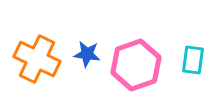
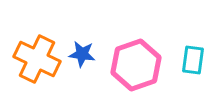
blue star: moved 5 px left
